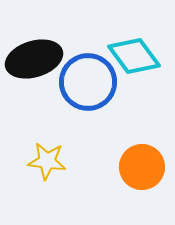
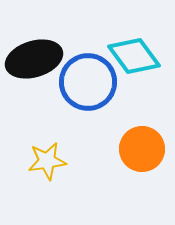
yellow star: rotated 15 degrees counterclockwise
orange circle: moved 18 px up
